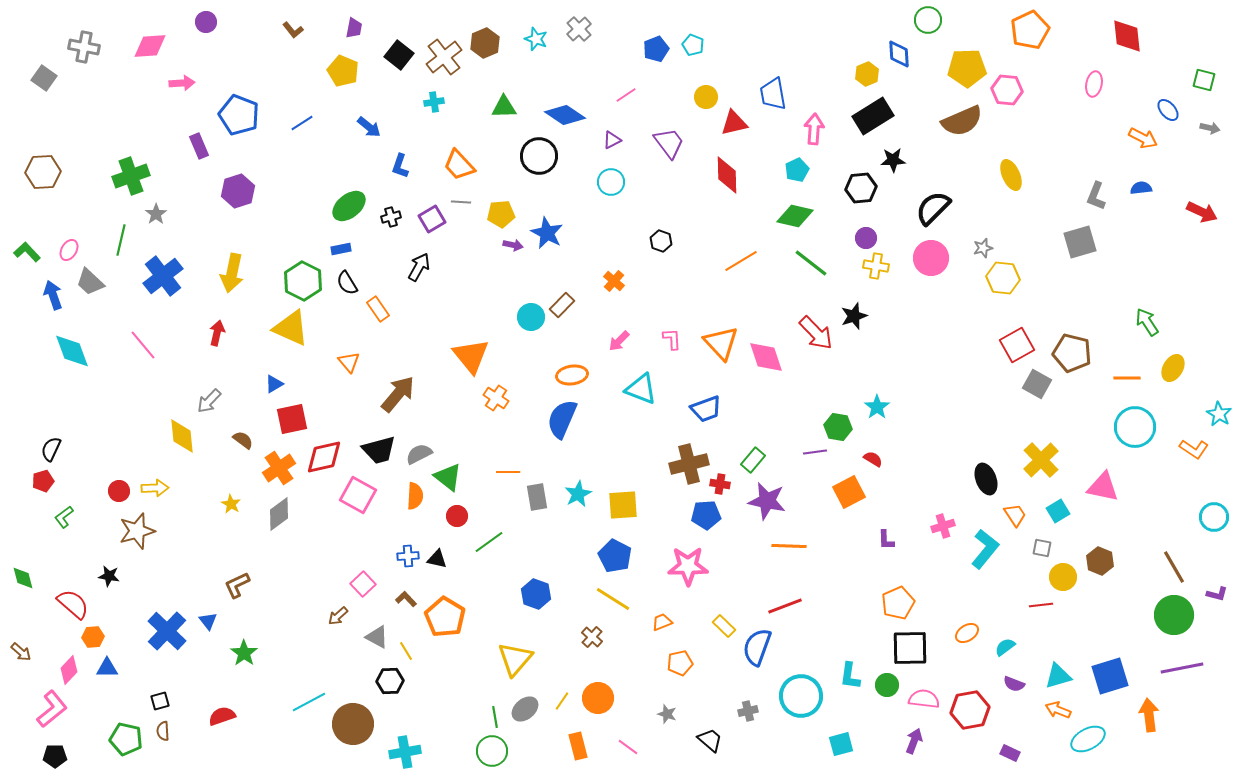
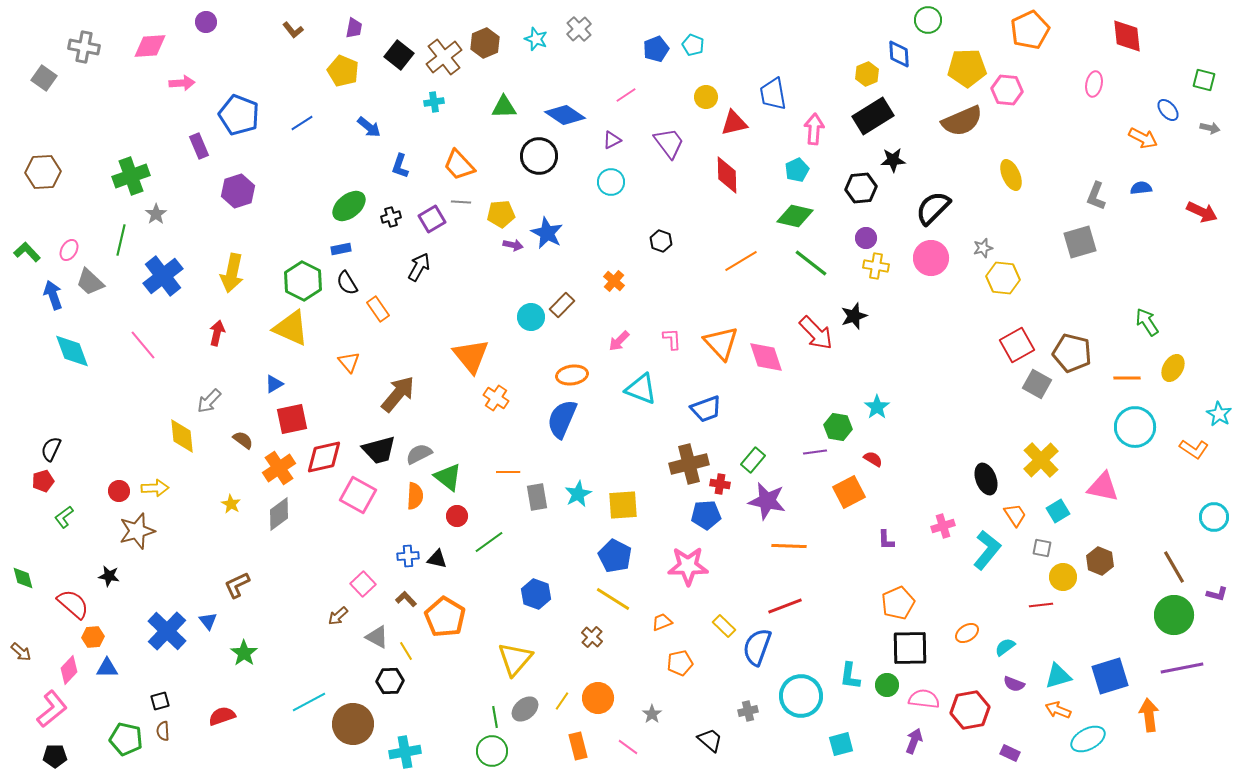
cyan L-shape at (985, 549): moved 2 px right, 1 px down
gray star at (667, 714): moved 15 px left; rotated 18 degrees clockwise
